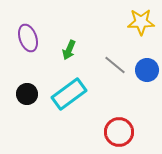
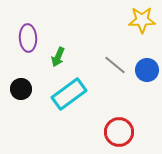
yellow star: moved 1 px right, 2 px up
purple ellipse: rotated 16 degrees clockwise
green arrow: moved 11 px left, 7 px down
black circle: moved 6 px left, 5 px up
